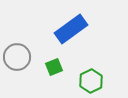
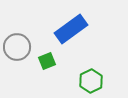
gray circle: moved 10 px up
green square: moved 7 px left, 6 px up
